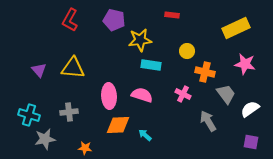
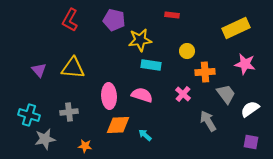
orange cross: rotated 18 degrees counterclockwise
pink cross: rotated 14 degrees clockwise
orange star: moved 2 px up
